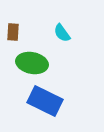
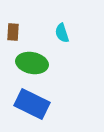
cyan semicircle: rotated 18 degrees clockwise
blue rectangle: moved 13 px left, 3 px down
